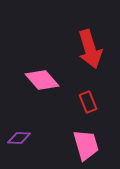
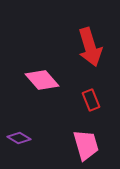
red arrow: moved 2 px up
red rectangle: moved 3 px right, 2 px up
purple diamond: rotated 30 degrees clockwise
